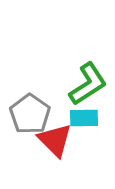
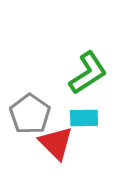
green L-shape: moved 11 px up
red triangle: moved 1 px right, 3 px down
